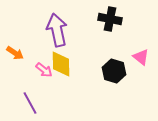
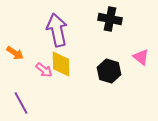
black hexagon: moved 5 px left
purple line: moved 9 px left
